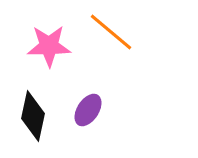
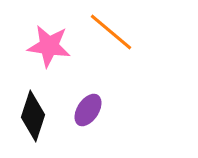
pink star: rotated 9 degrees clockwise
black diamond: rotated 6 degrees clockwise
